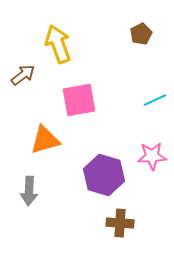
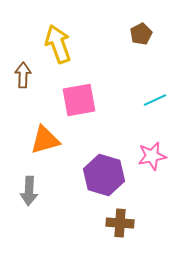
brown arrow: rotated 50 degrees counterclockwise
pink star: rotated 8 degrees counterclockwise
